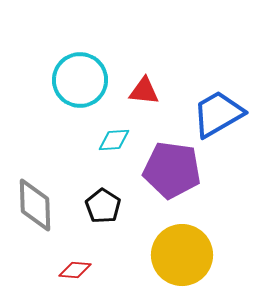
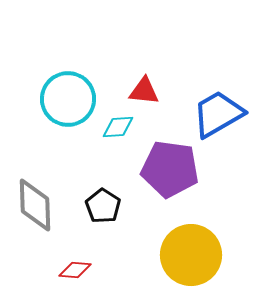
cyan circle: moved 12 px left, 19 px down
cyan diamond: moved 4 px right, 13 px up
purple pentagon: moved 2 px left, 1 px up
yellow circle: moved 9 px right
